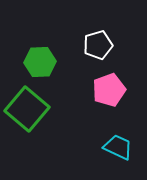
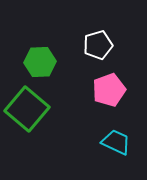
cyan trapezoid: moved 2 px left, 5 px up
